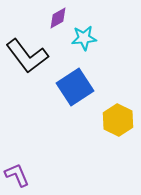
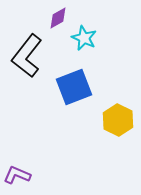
cyan star: rotated 30 degrees clockwise
black L-shape: rotated 75 degrees clockwise
blue square: moved 1 px left; rotated 12 degrees clockwise
purple L-shape: rotated 44 degrees counterclockwise
